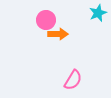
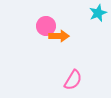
pink circle: moved 6 px down
orange arrow: moved 1 px right, 2 px down
